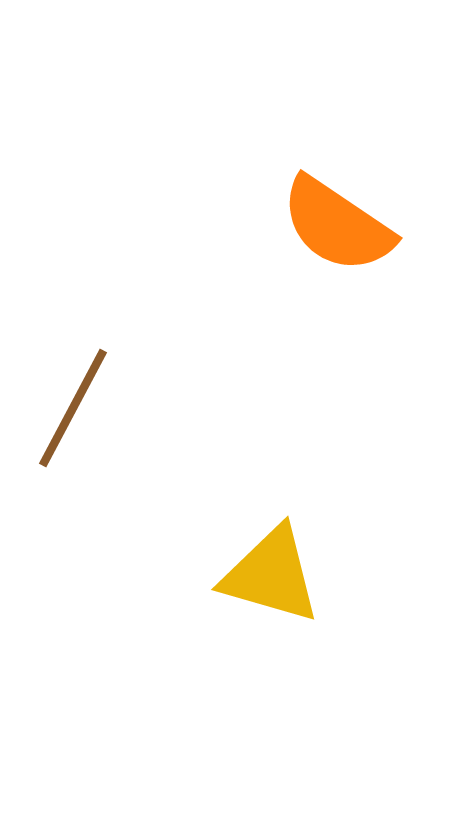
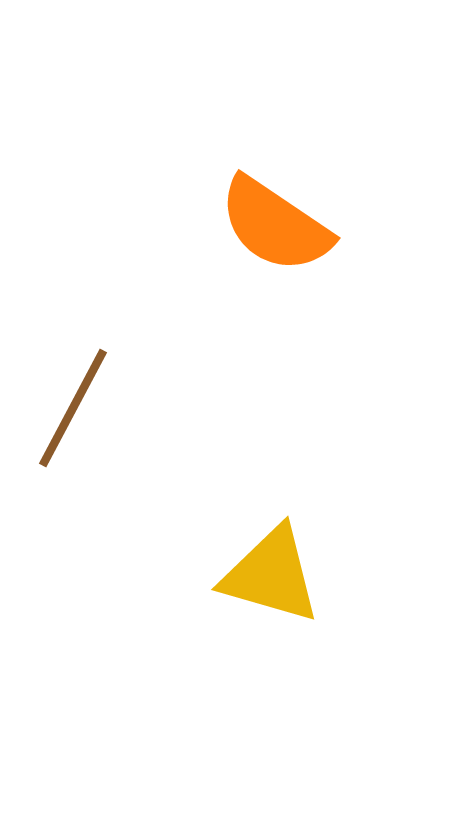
orange semicircle: moved 62 px left
